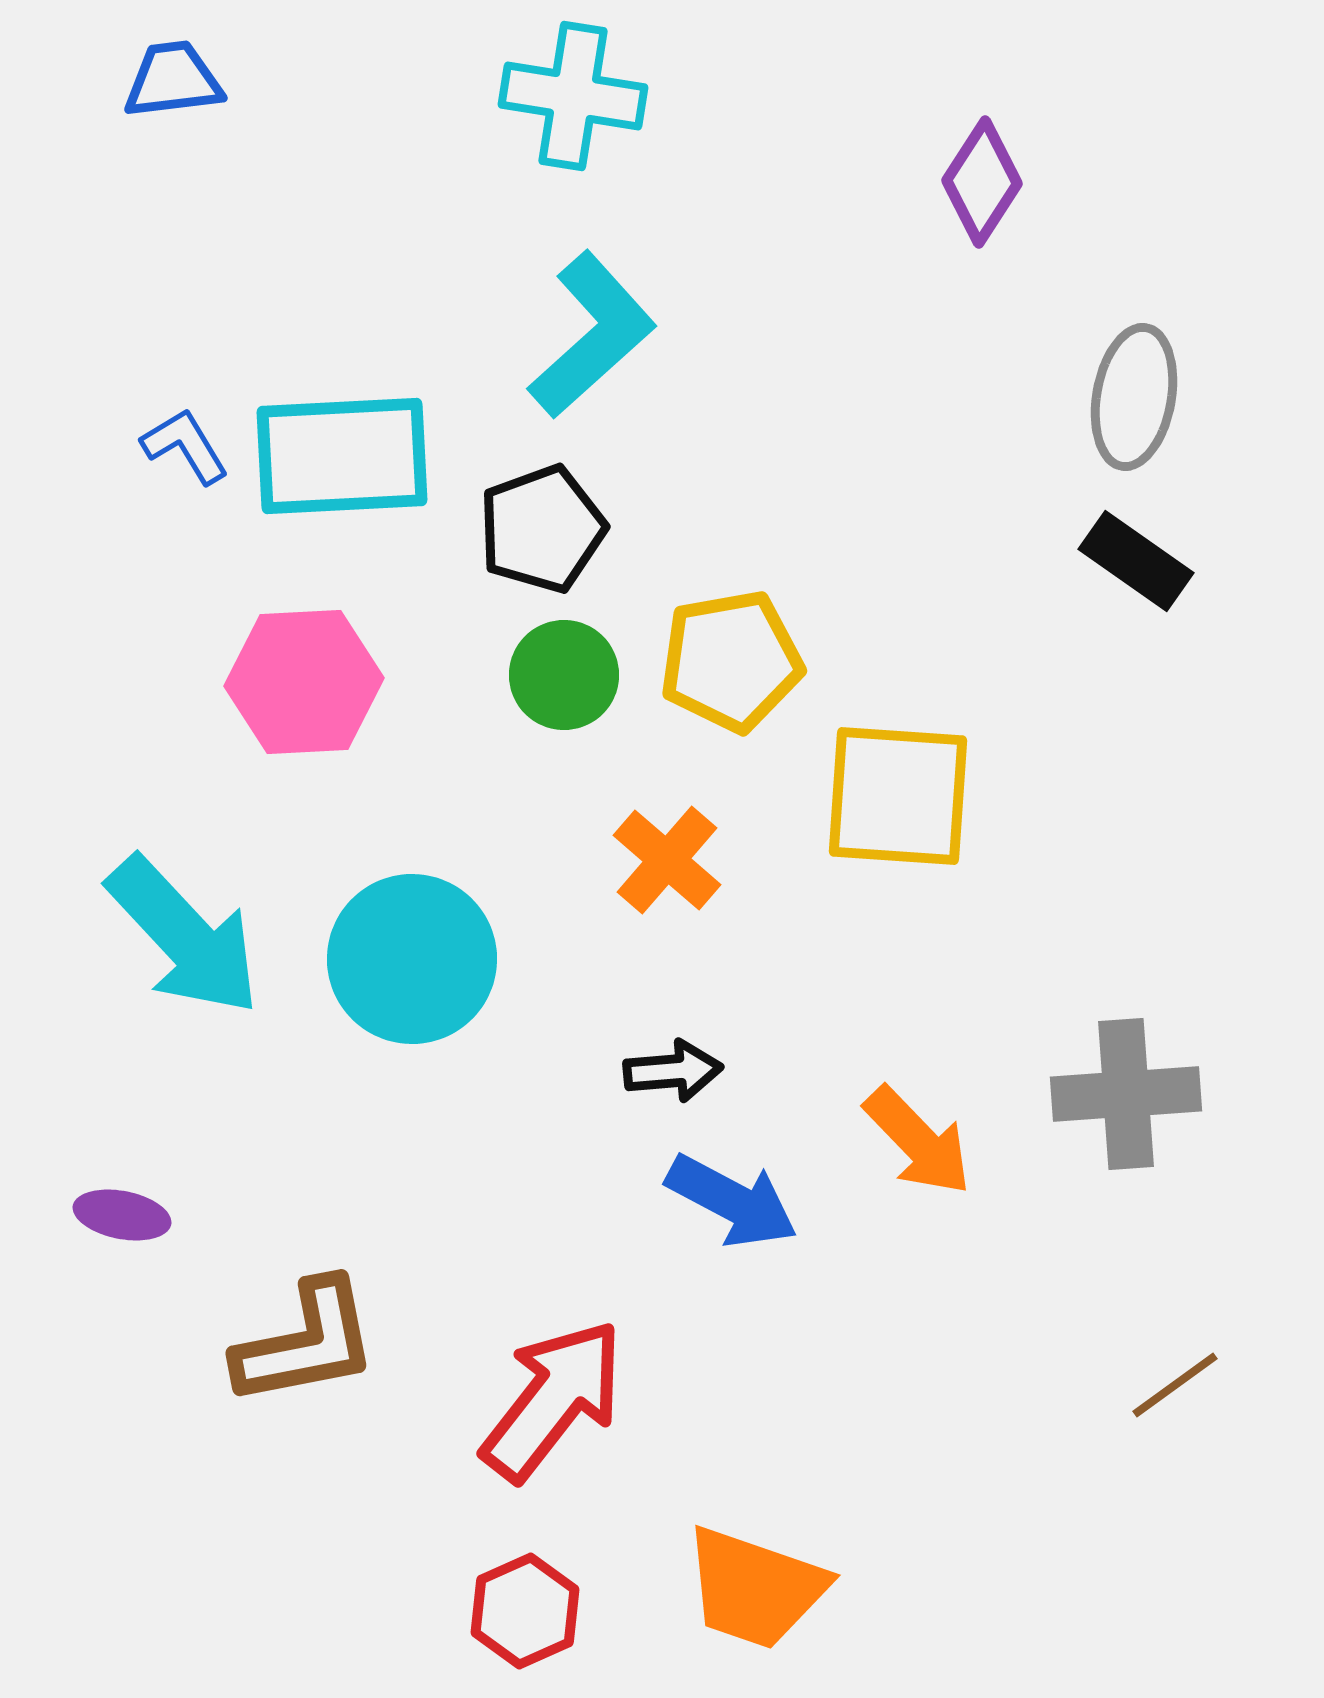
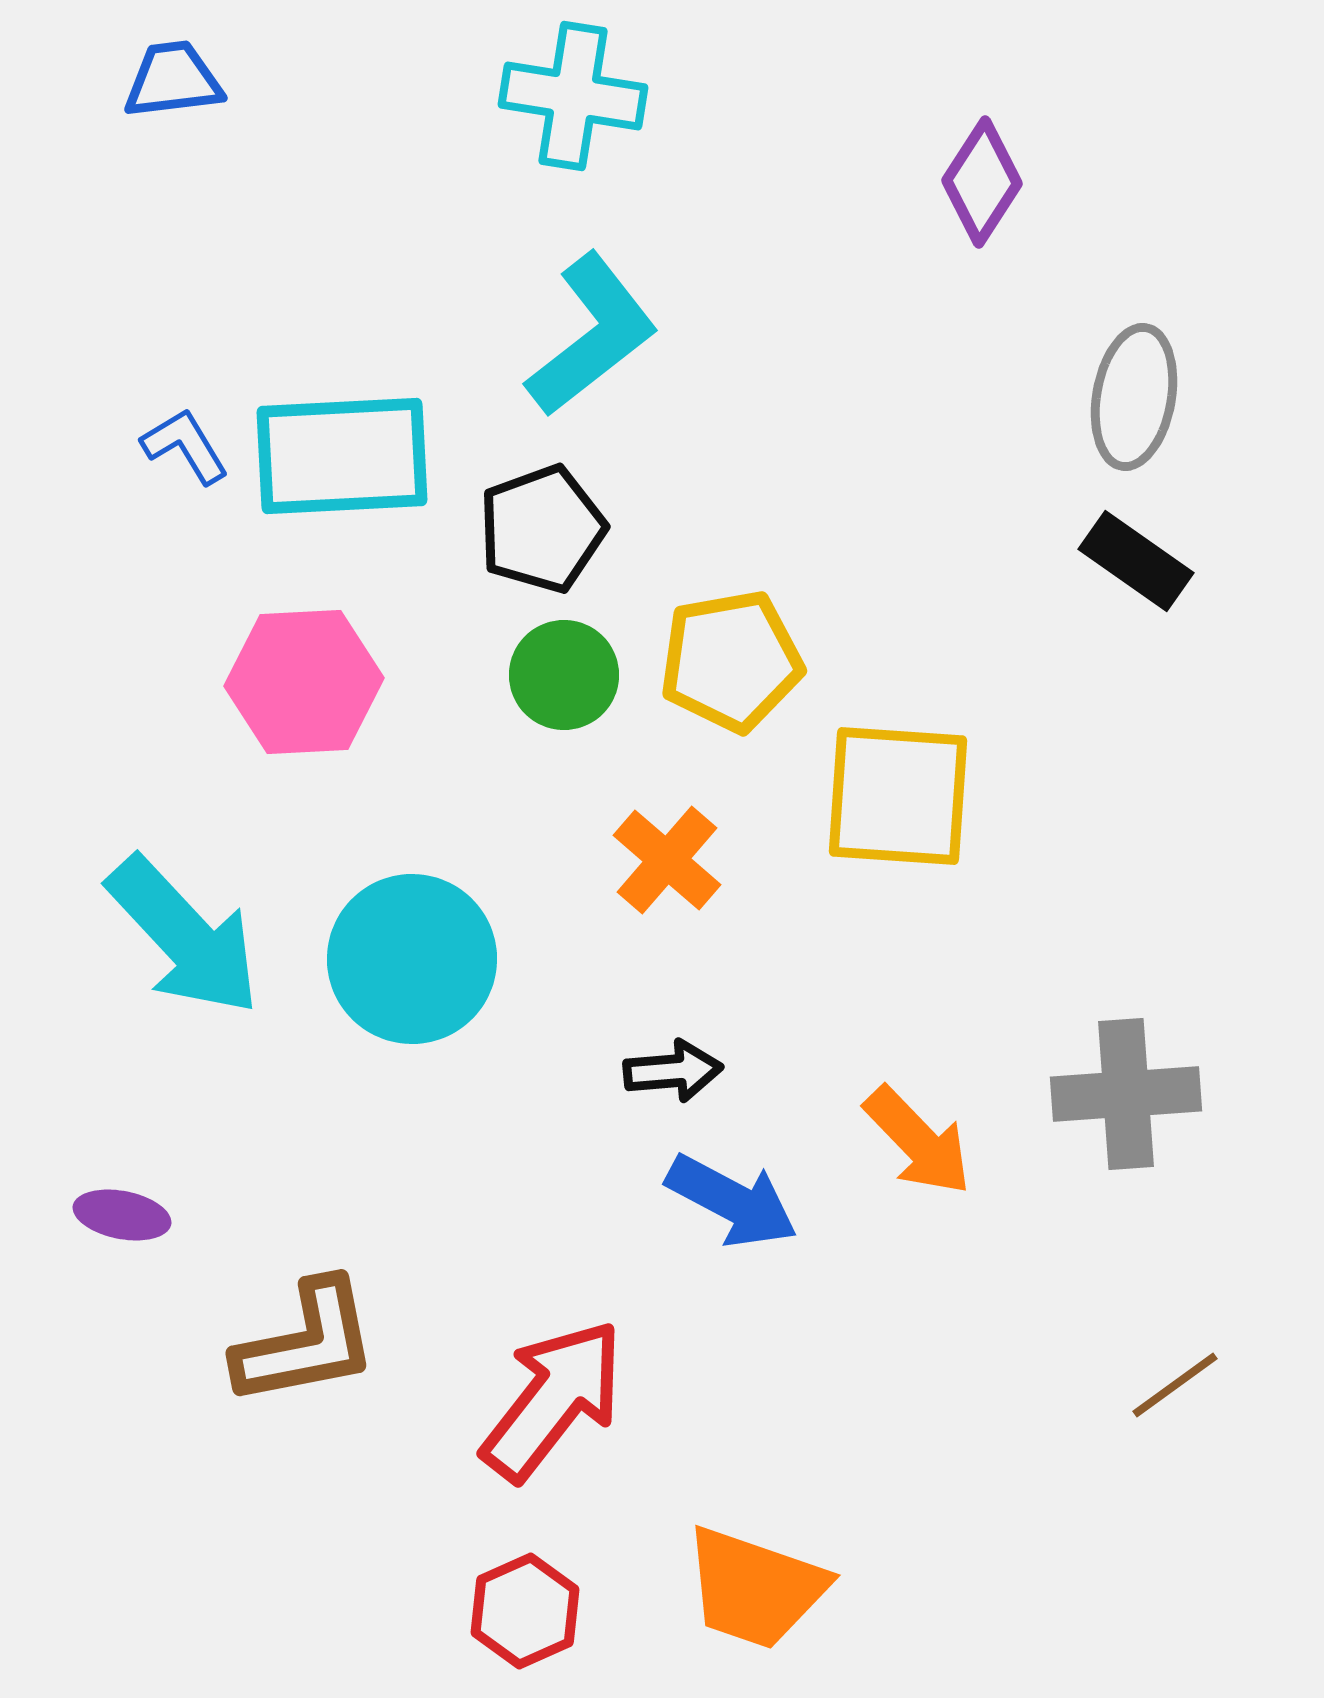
cyan L-shape: rotated 4 degrees clockwise
